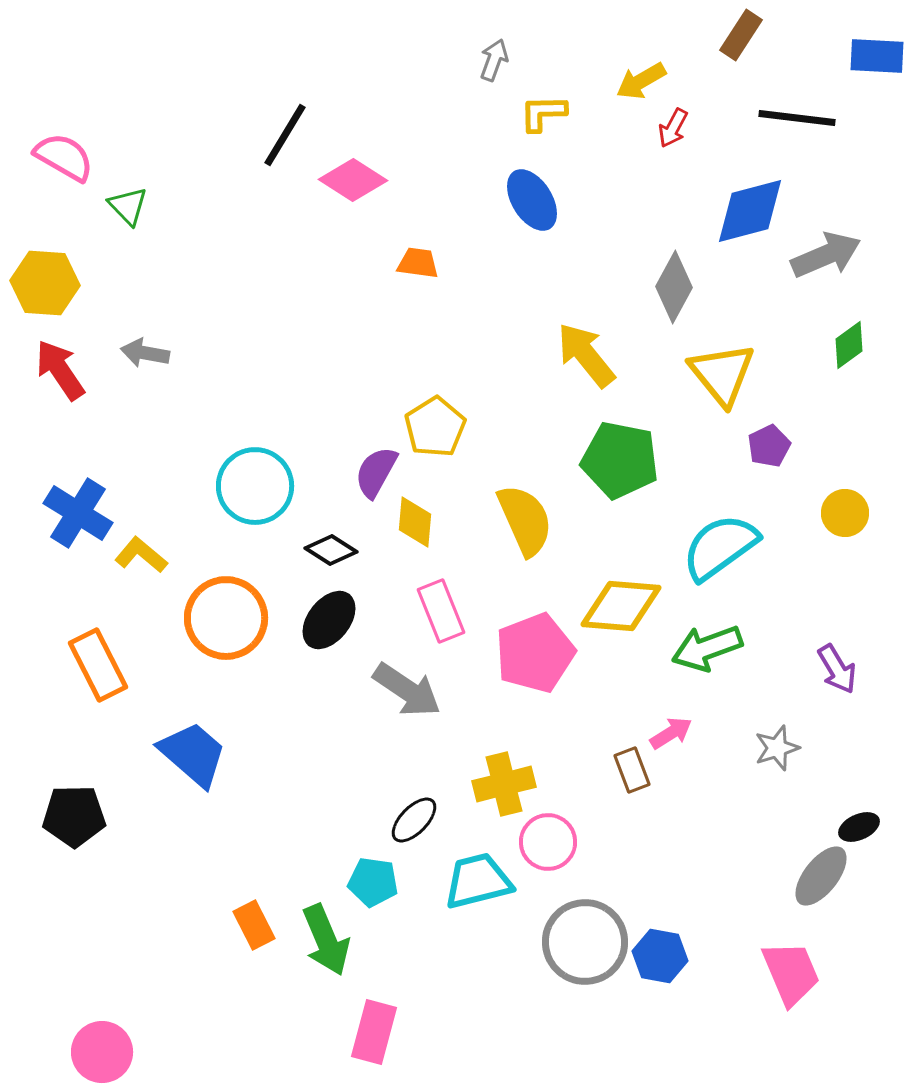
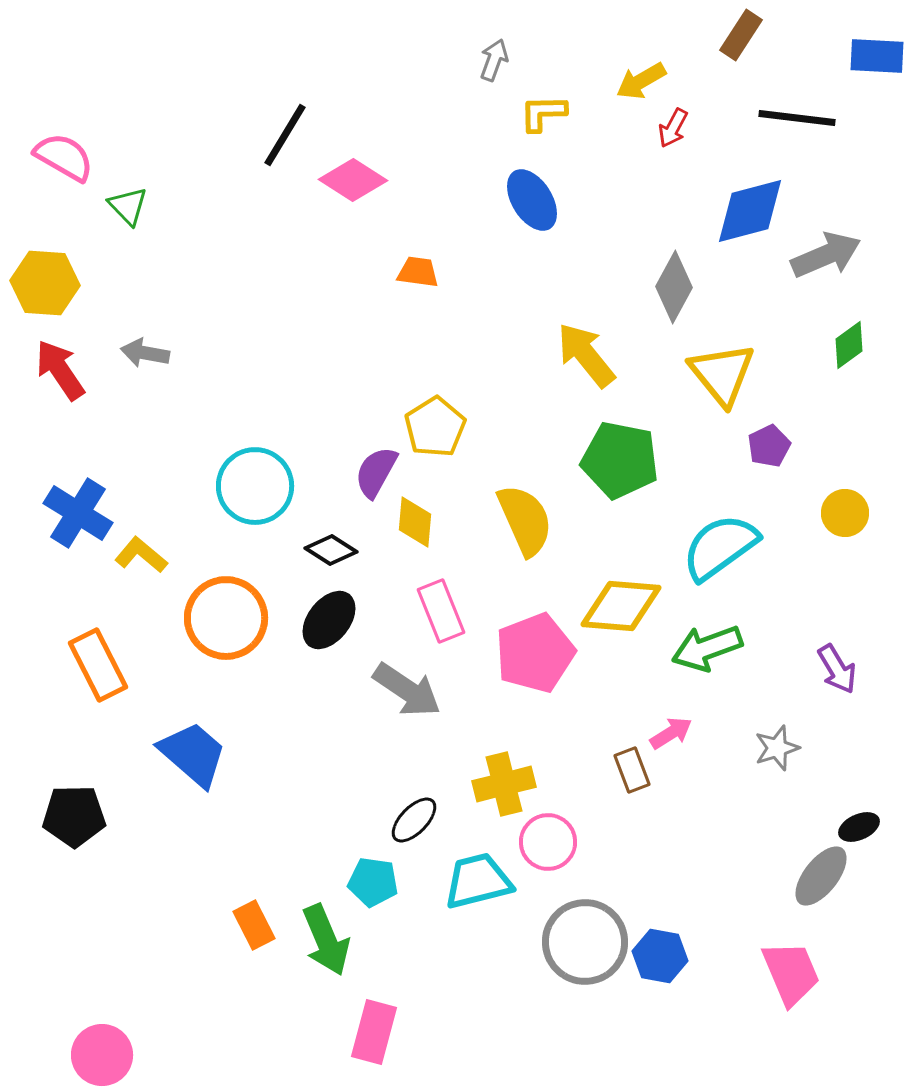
orange trapezoid at (418, 263): moved 9 px down
pink circle at (102, 1052): moved 3 px down
